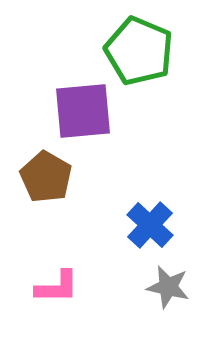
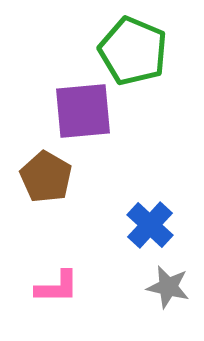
green pentagon: moved 6 px left
